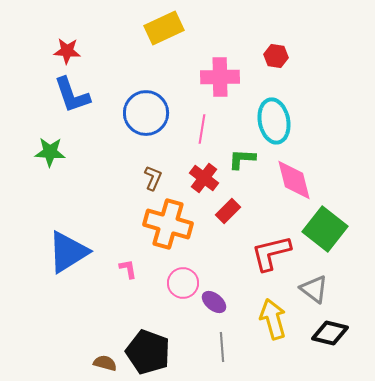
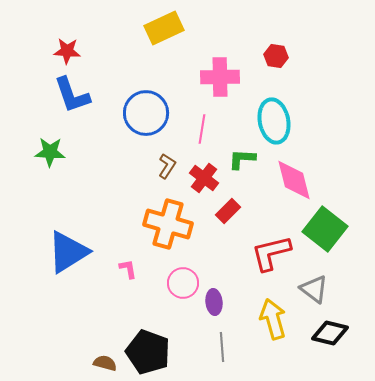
brown L-shape: moved 14 px right, 12 px up; rotated 10 degrees clockwise
purple ellipse: rotated 45 degrees clockwise
